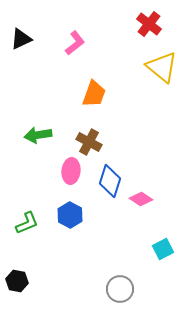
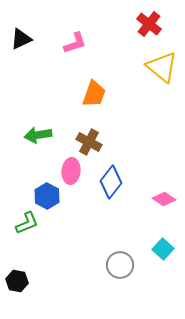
pink L-shape: rotated 20 degrees clockwise
blue diamond: moved 1 px right, 1 px down; rotated 20 degrees clockwise
pink diamond: moved 23 px right
blue hexagon: moved 23 px left, 19 px up
cyan square: rotated 20 degrees counterclockwise
gray circle: moved 24 px up
